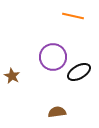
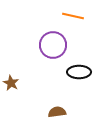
purple circle: moved 12 px up
black ellipse: rotated 30 degrees clockwise
brown star: moved 1 px left, 7 px down
